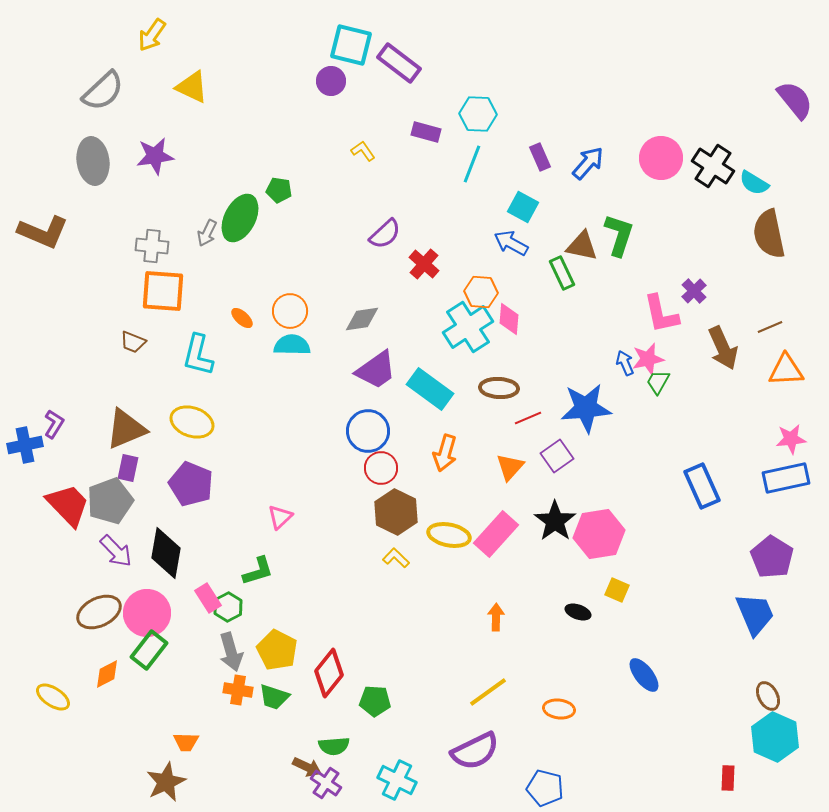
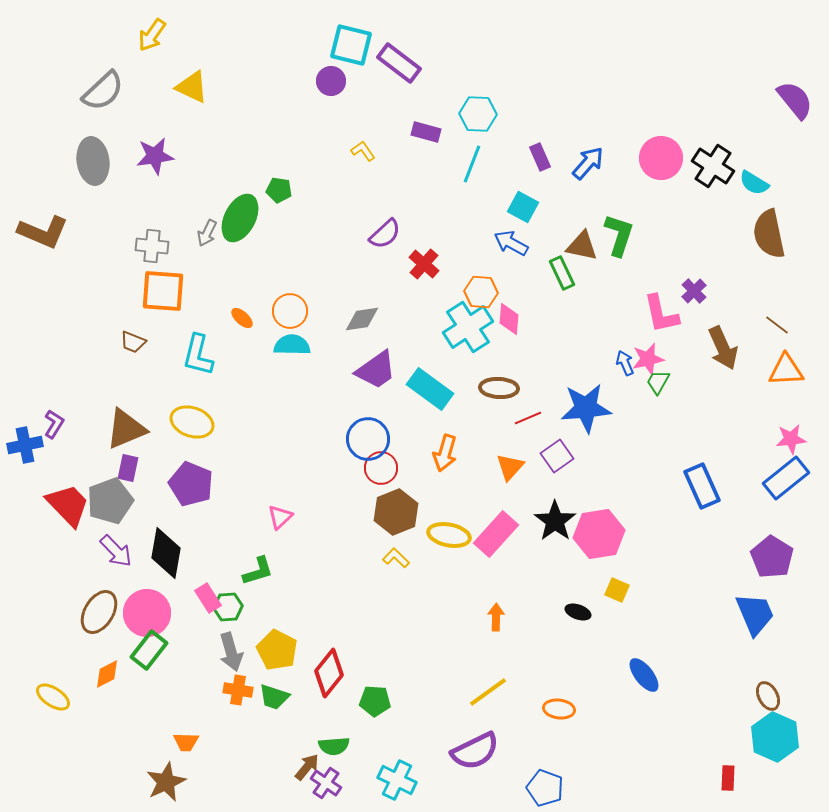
brown line at (770, 327): moved 7 px right, 2 px up; rotated 60 degrees clockwise
blue circle at (368, 431): moved 8 px down
blue rectangle at (786, 478): rotated 27 degrees counterclockwise
brown hexagon at (396, 512): rotated 12 degrees clockwise
green hexagon at (228, 607): rotated 24 degrees clockwise
brown ellipse at (99, 612): rotated 33 degrees counterclockwise
brown arrow at (307, 767): rotated 76 degrees counterclockwise
blue pentagon at (545, 788): rotated 6 degrees clockwise
